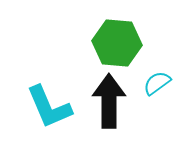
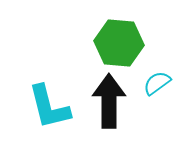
green hexagon: moved 2 px right
cyan L-shape: rotated 9 degrees clockwise
